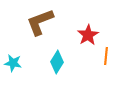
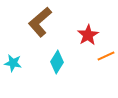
brown L-shape: rotated 20 degrees counterclockwise
orange line: rotated 60 degrees clockwise
